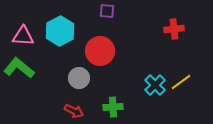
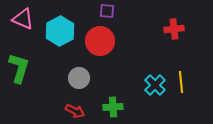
pink triangle: moved 17 px up; rotated 20 degrees clockwise
red circle: moved 10 px up
green L-shape: rotated 68 degrees clockwise
yellow line: rotated 60 degrees counterclockwise
red arrow: moved 1 px right
